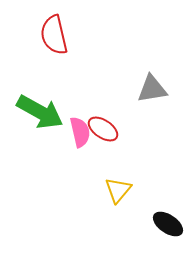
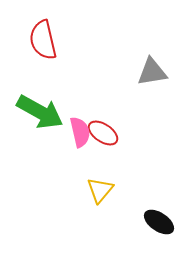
red semicircle: moved 11 px left, 5 px down
gray triangle: moved 17 px up
red ellipse: moved 4 px down
yellow triangle: moved 18 px left
black ellipse: moved 9 px left, 2 px up
